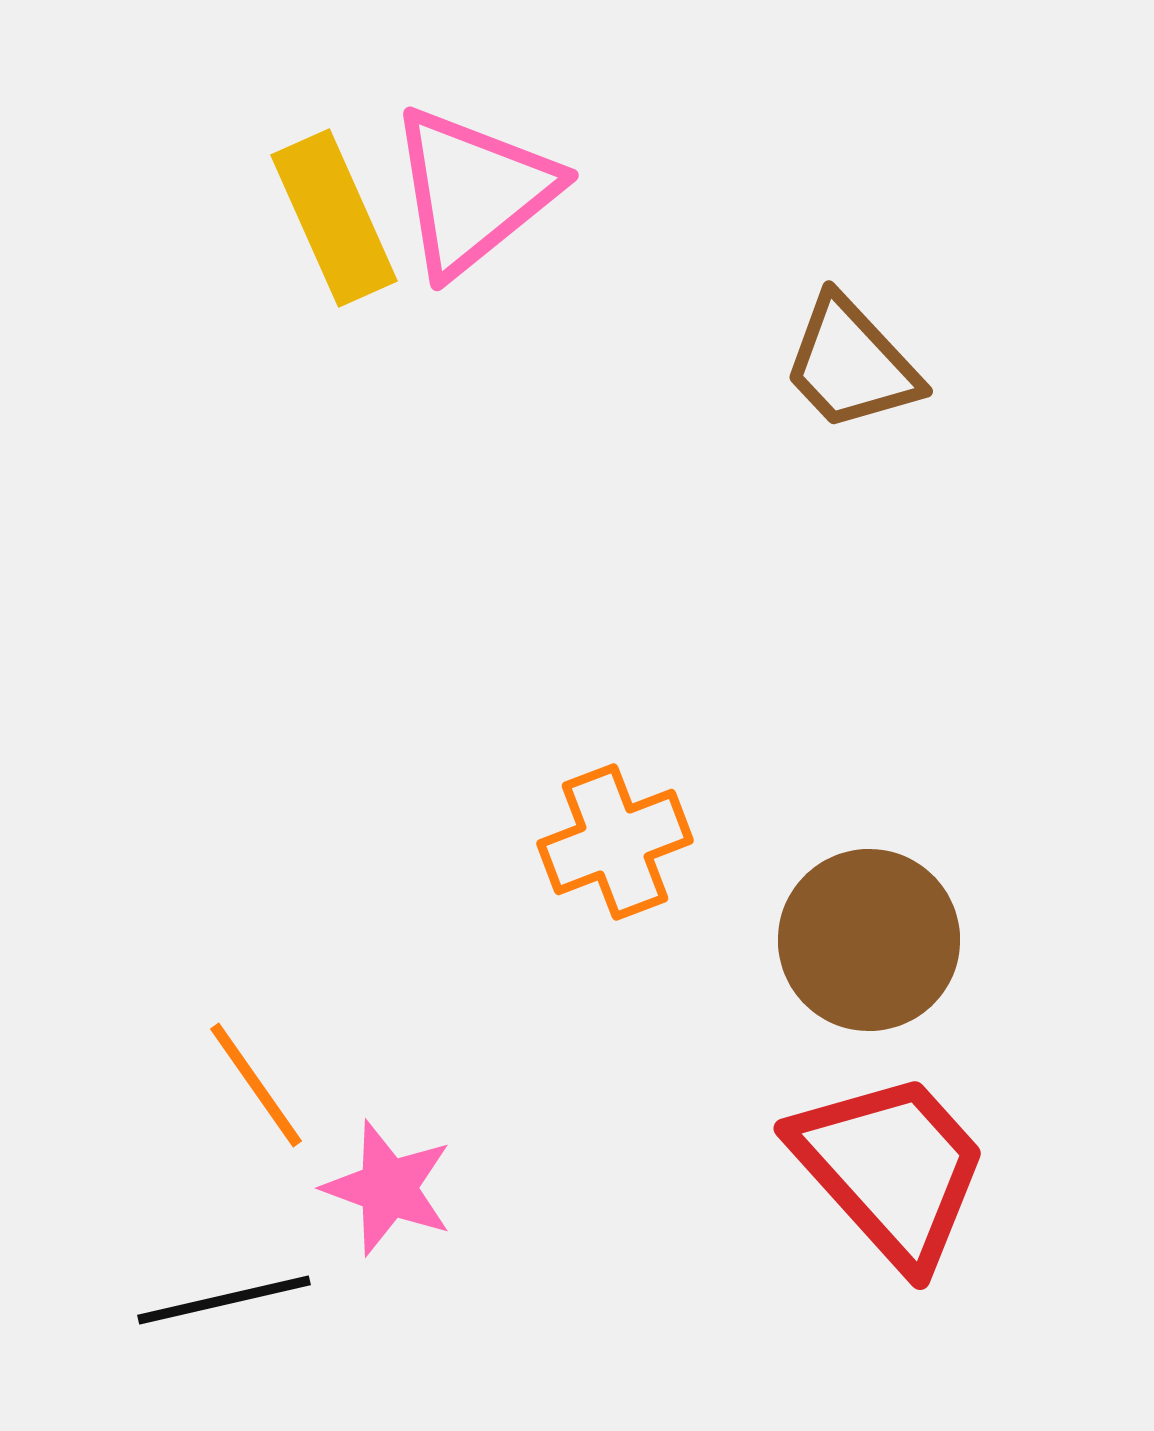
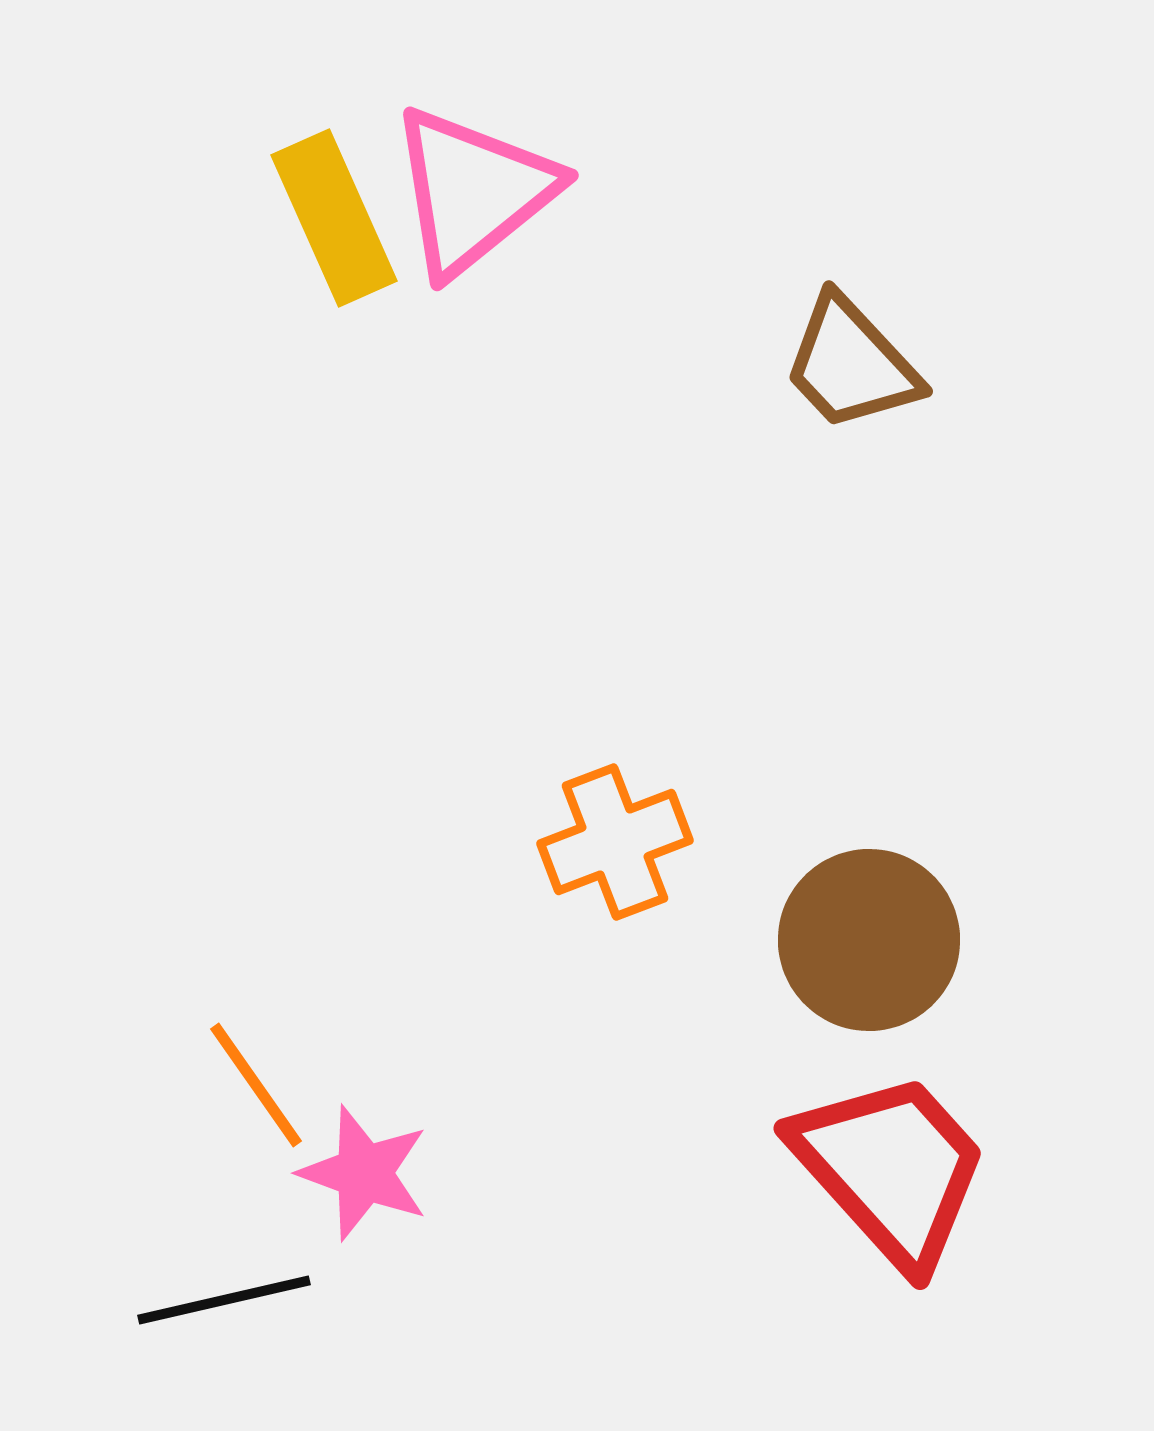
pink star: moved 24 px left, 15 px up
